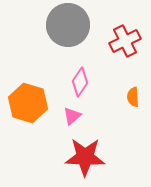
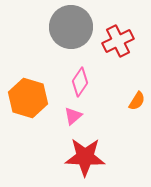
gray circle: moved 3 px right, 2 px down
red cross: moved 7 px left
orange semicircle: moved 4 px right, 4 px down; rotated 144 degrees counterclockwise
orange hexagon: moved 5 px up
pink triangle: moved 1 px right
